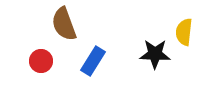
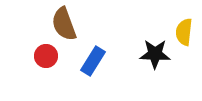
red circle: moved 5 px right, 5 px up
